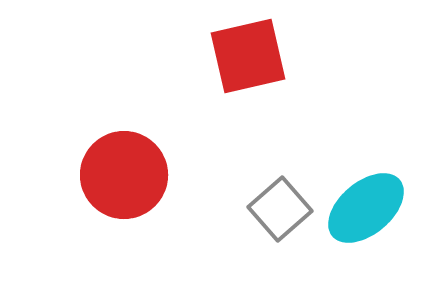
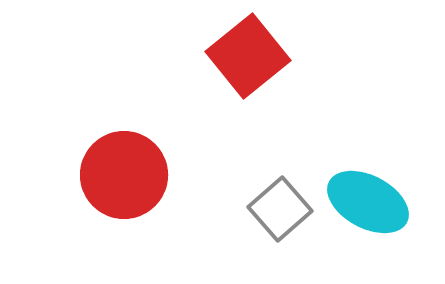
red square: rotated 26 degrees counterclockwise
cyan ellipse: moved 2 px right, 6 px up; rotated 68 degrees clockwise
